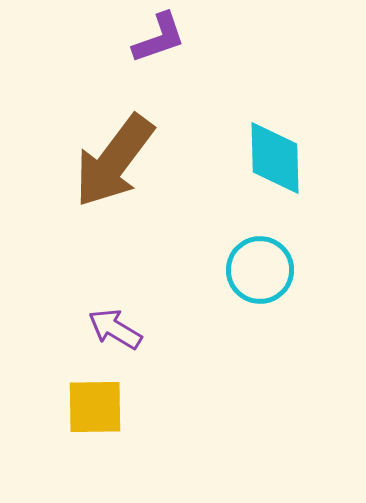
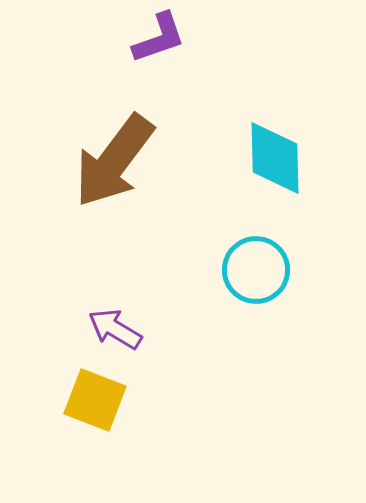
cyan circle: moved 4 px left
yellow square: moved 7 px up; rotated 22 degrees clockwise
